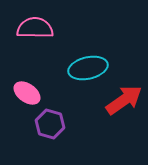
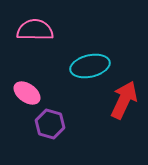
pink semicircle: moved 2 px down
cyan ellipse: moved 2 px right, 2 px up
red arrow: rotated 30 degrees counterclockwise
